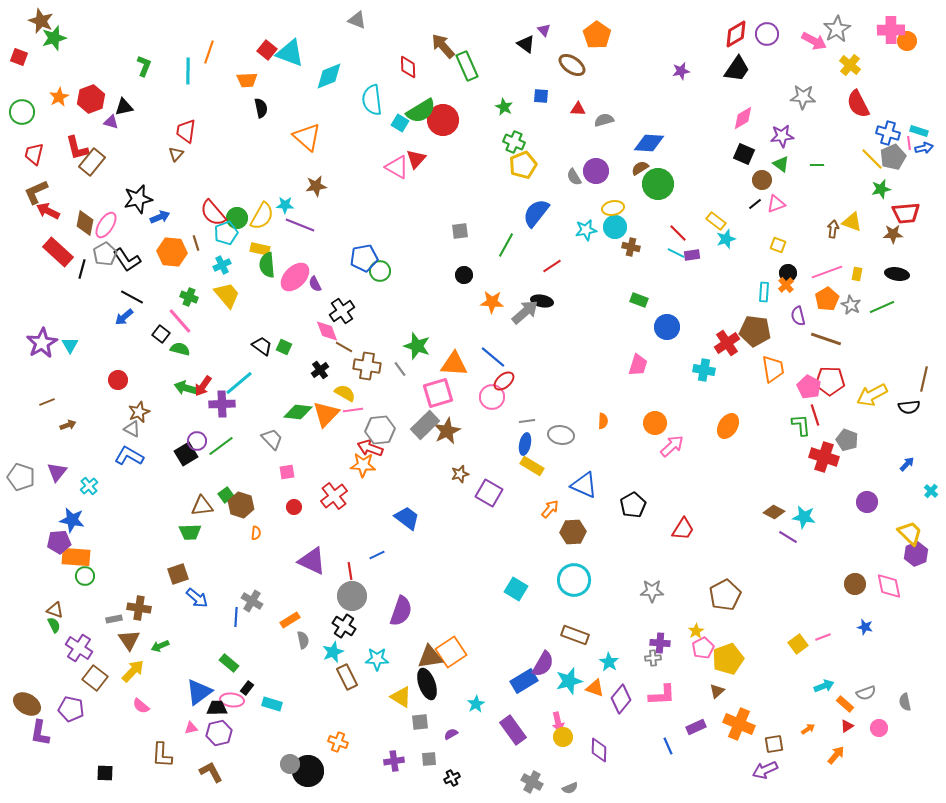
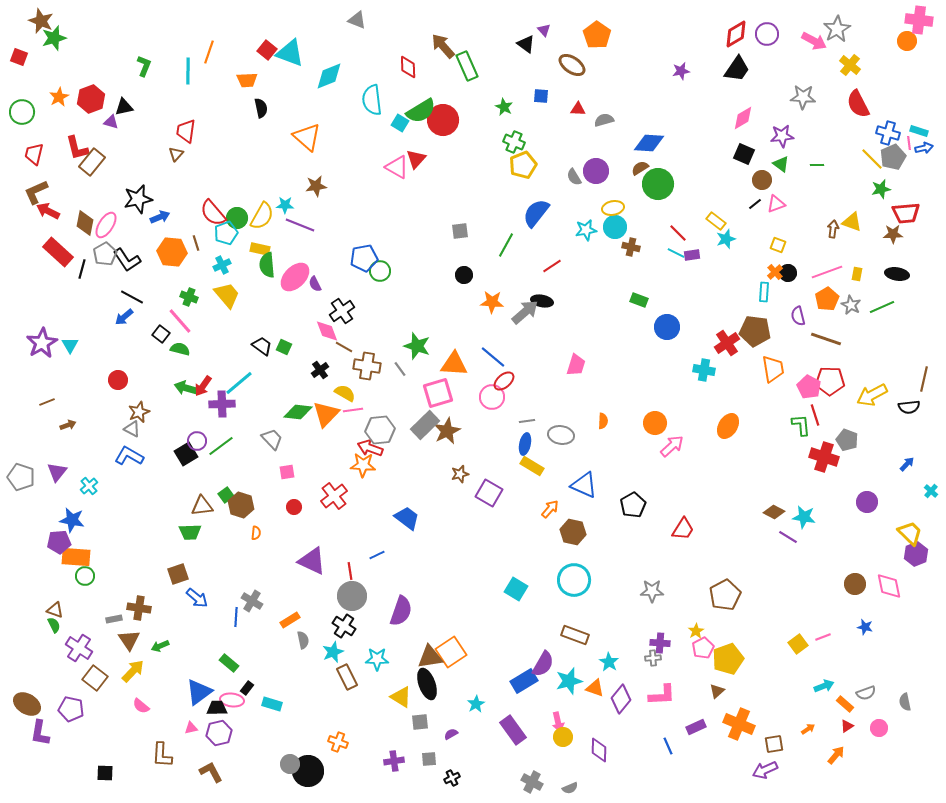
pink cross at (891, 30): moved 28 px right, 10 px up; rotated 8 degrees clockwise
orange cross at (786, 285): moved 11 px left, 13 px up
pink trapezoid at (638, 365): moved 62 px left
brown hexagon at (573, 532): rotated 15 degrees clockwise
